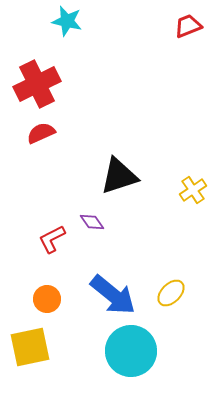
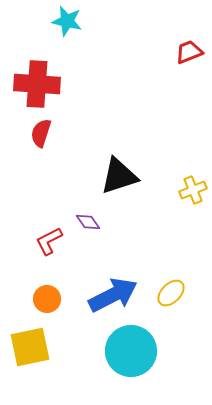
red trapezoid: moved 1 px right, 26 px down
red cross: rotated 30 degrees clockwise
red semicircle: rotated 48 degrees counterclockwise
yellow cross: rotated 12 degrees clockwise
purple diamond: moved 4 px left
red L-shape: moved 3 px left, 2 px down
blue arrow: rotated 66 degrees counterclockwise
